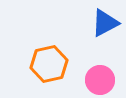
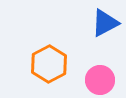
orange hexagon: rotated 15 degrees counterclockwise
